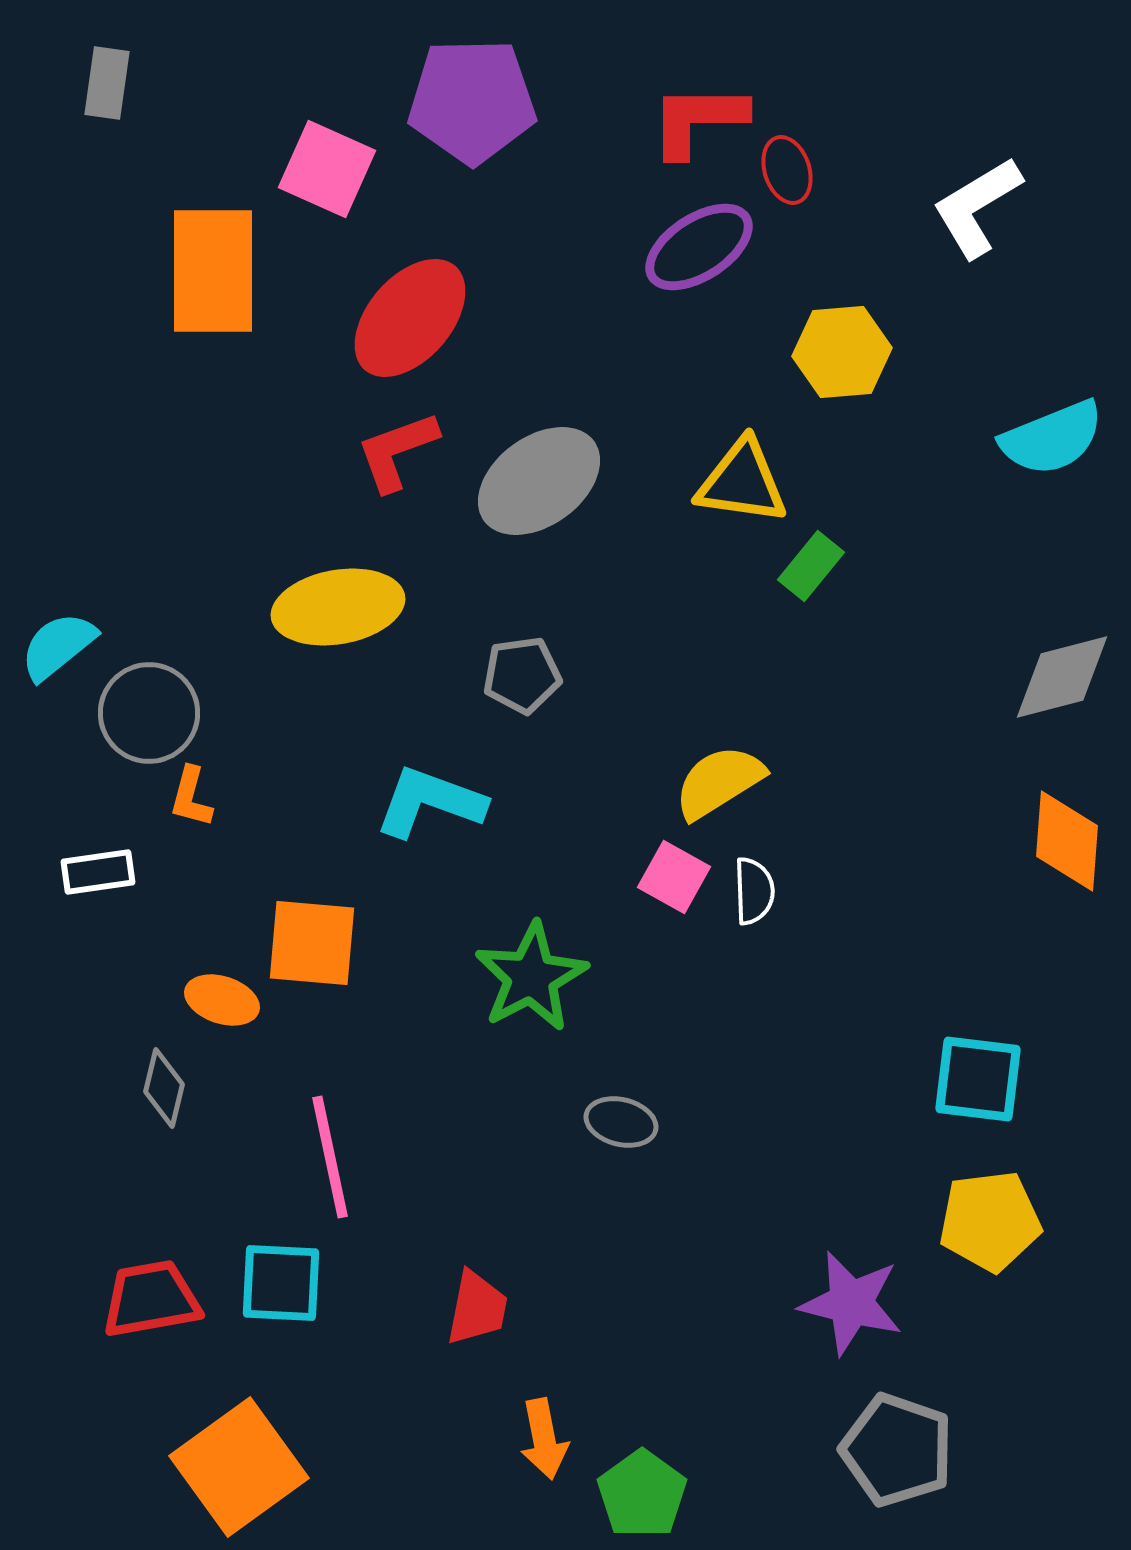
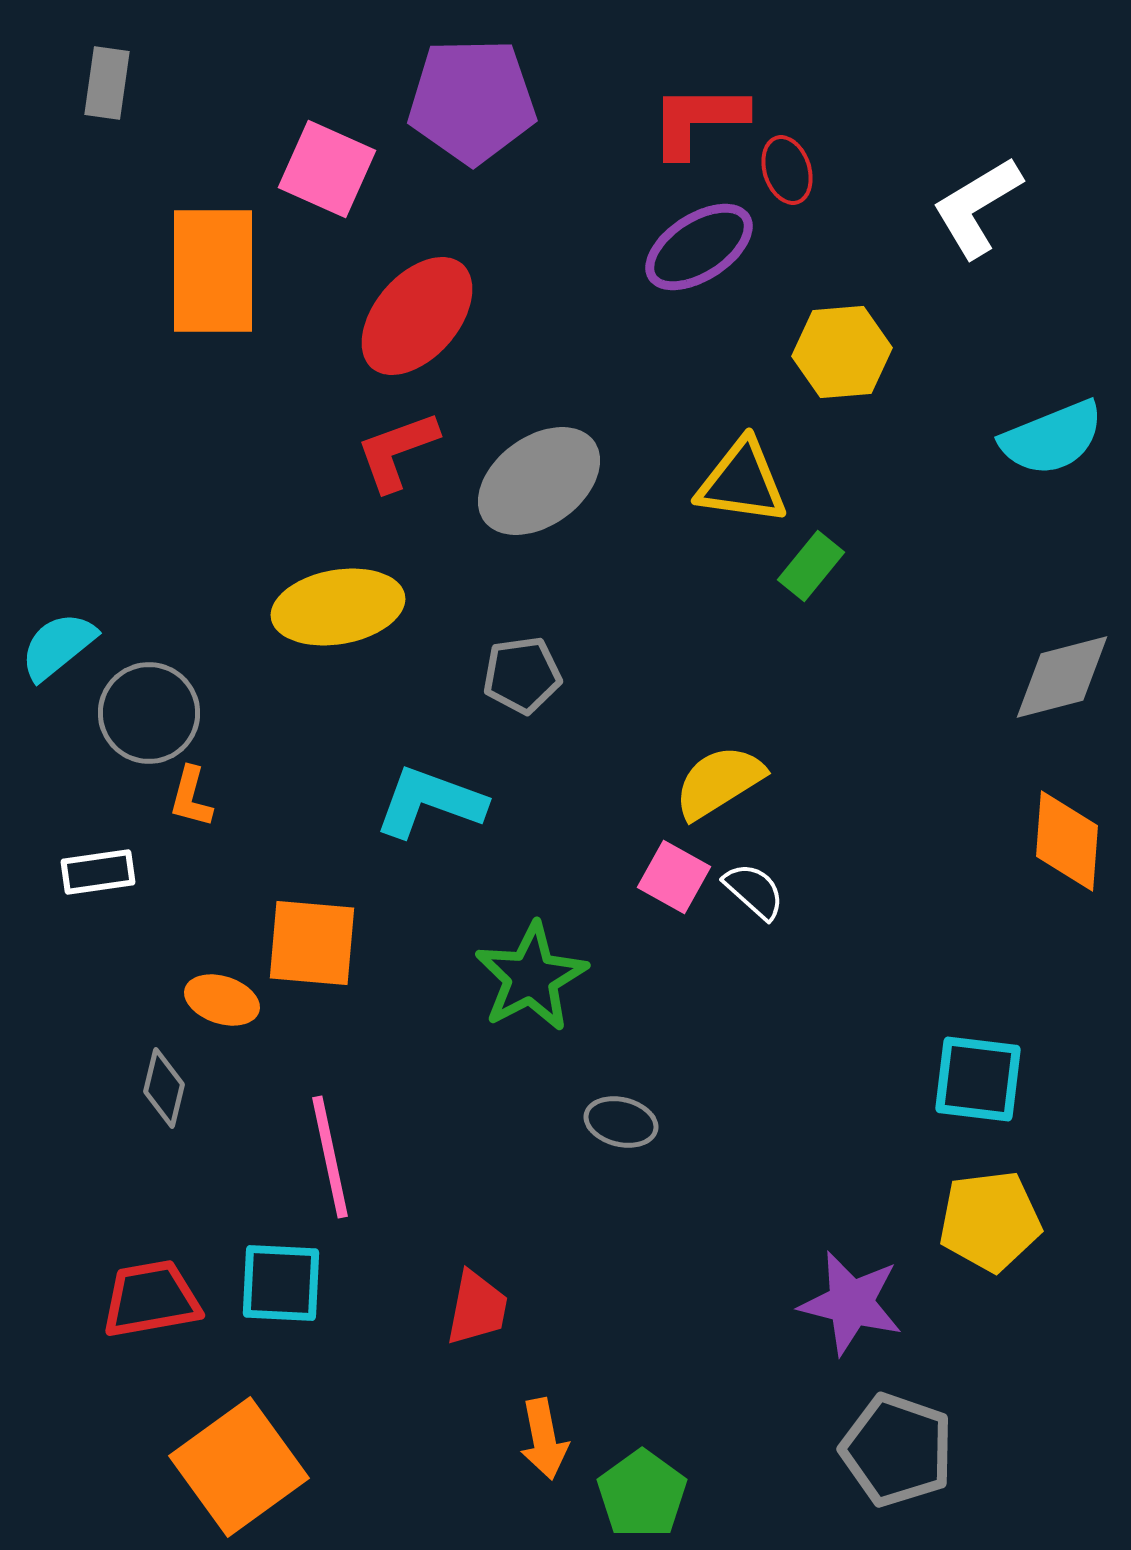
red ellipse at (410, 318): moved 7 px right, 2 px up
white semicircle at (754, 891): rotated 46 degrees counterclockwise
